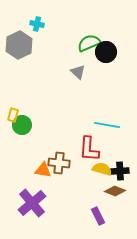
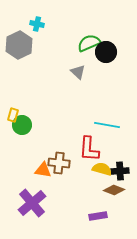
brown diamond: moved 1 px left, 1 px up
purple rectangle: rotated 72 degrees counterclockwise
